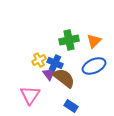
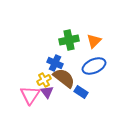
yellow cross: moved 5 px right, 20 px down
purple triangle: moved 2 px left, 18 px down
blue rectangle: moved 10 px right, 14 px up
